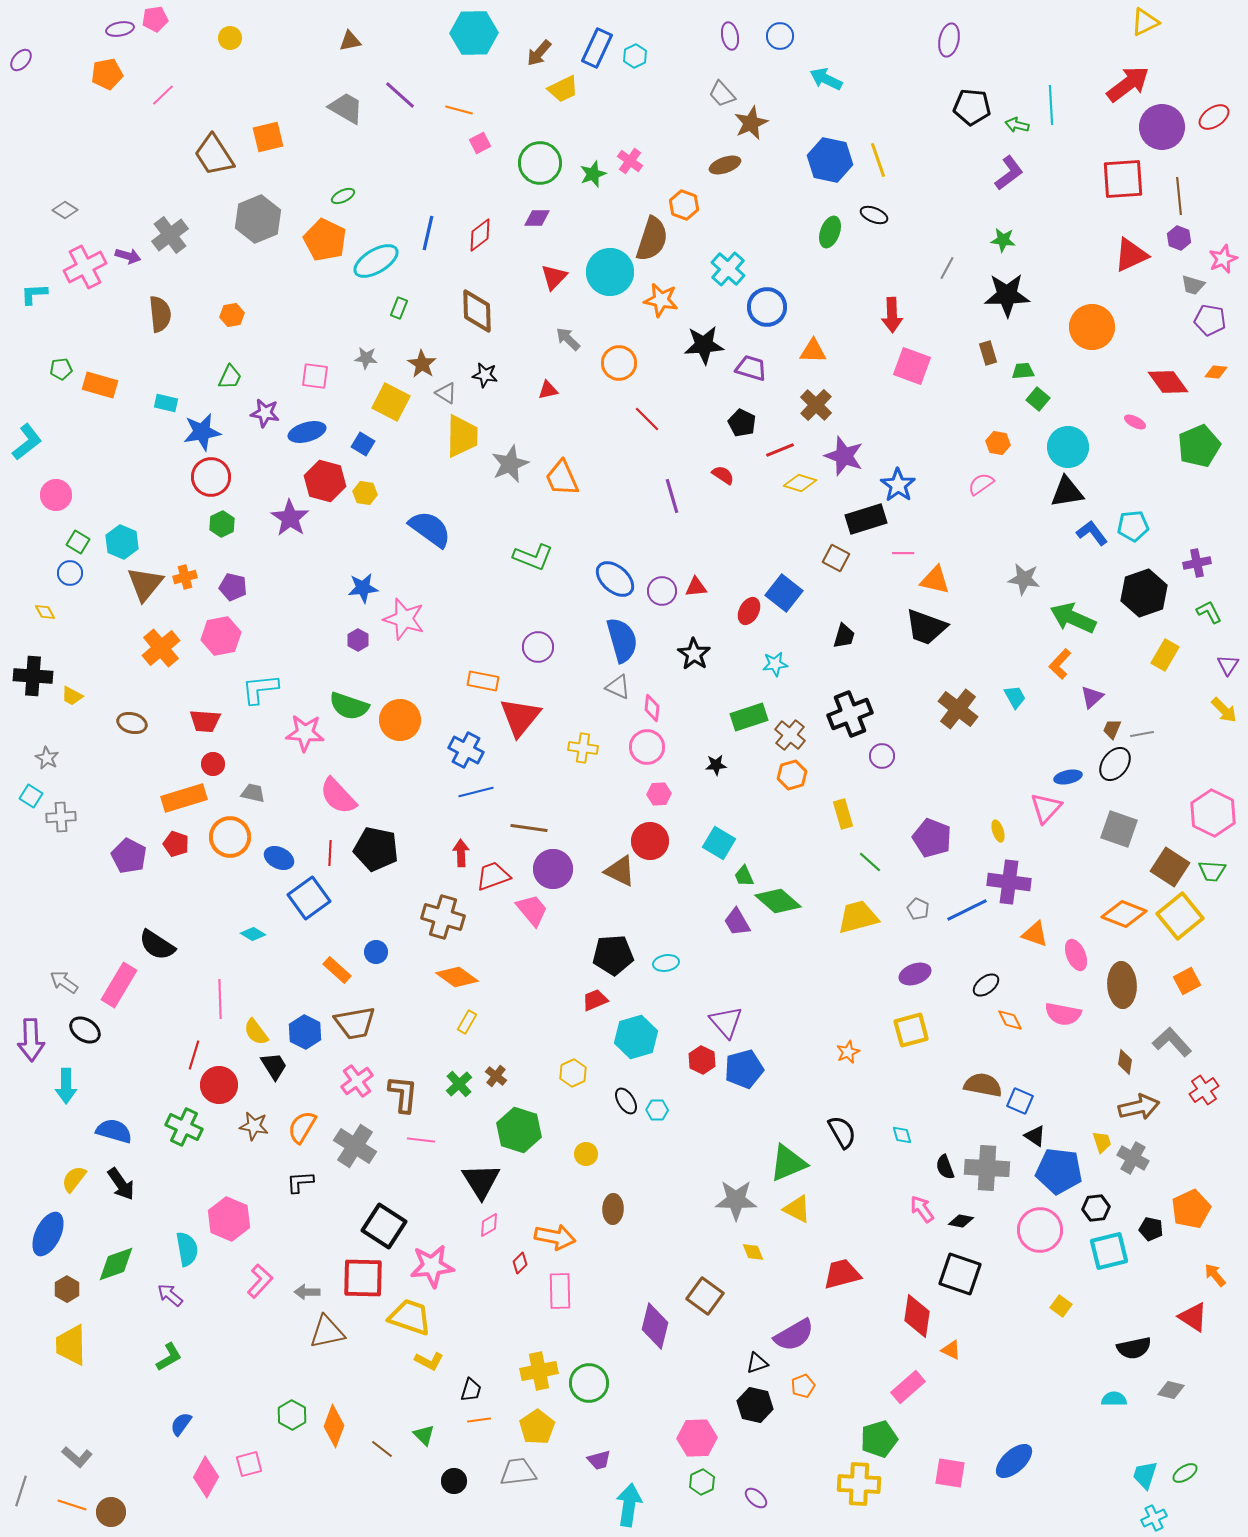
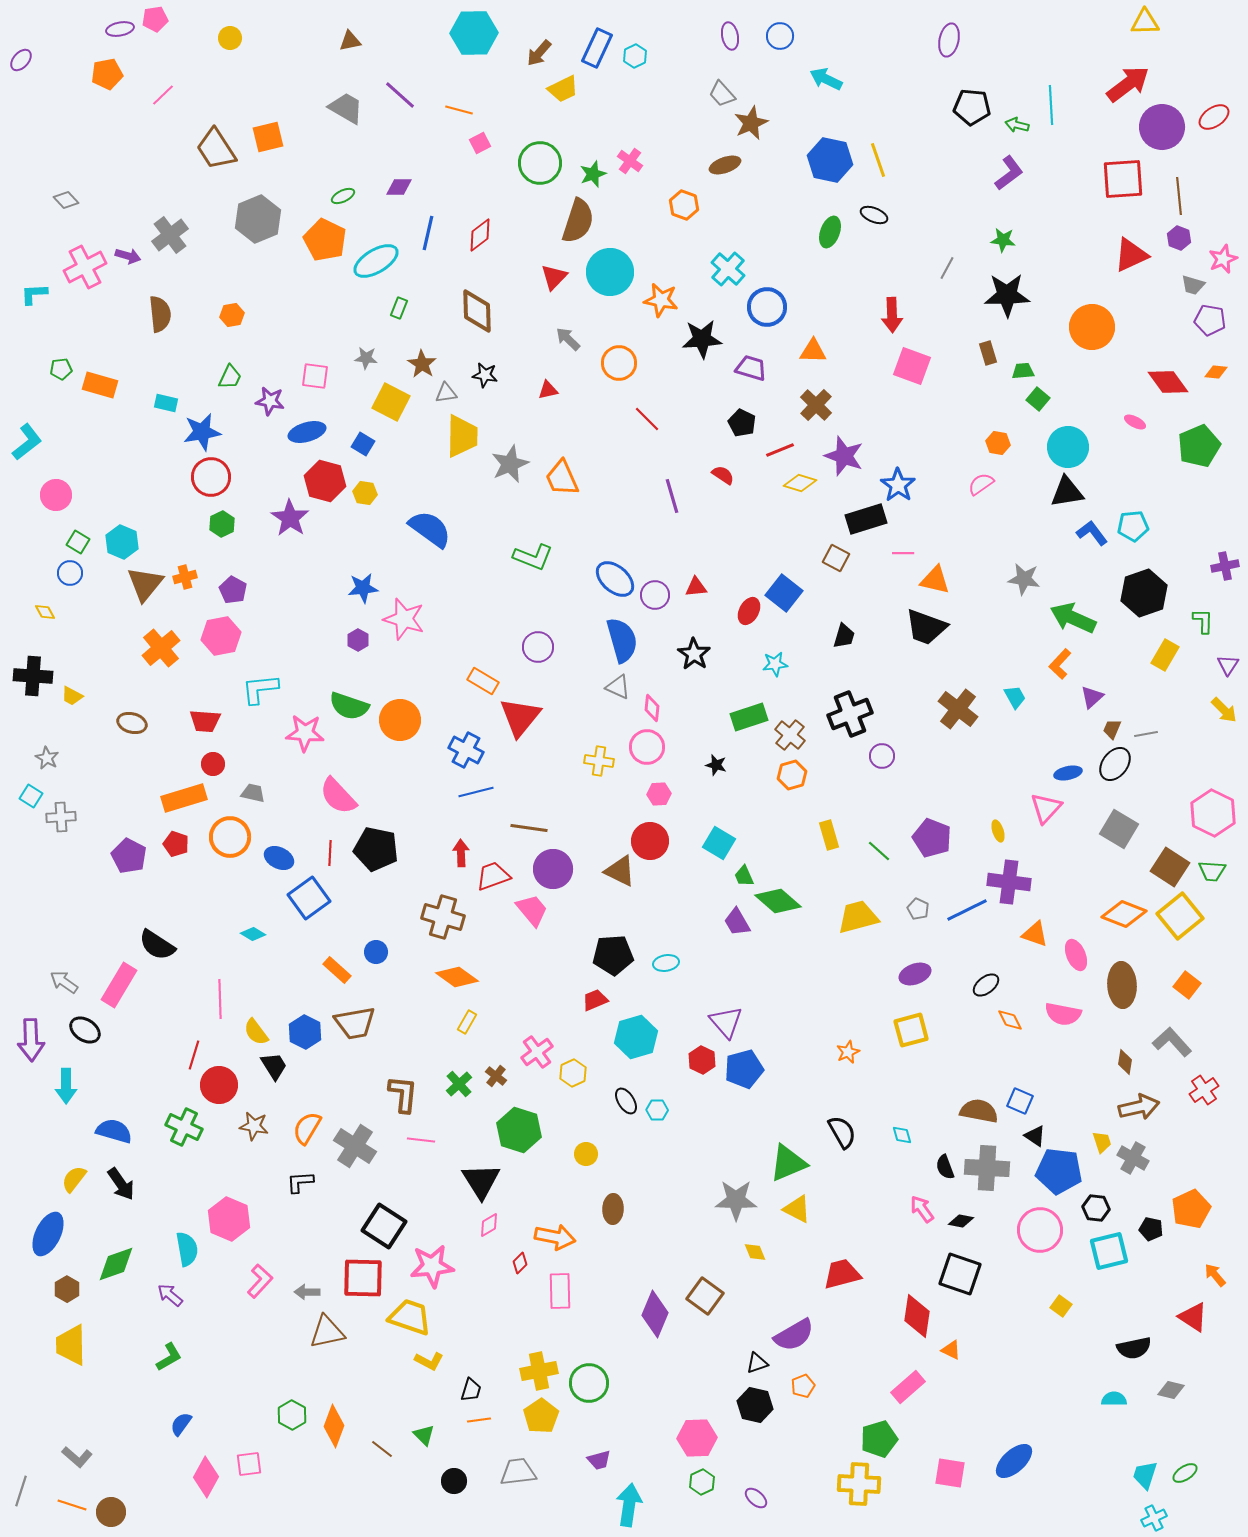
yellow triangle at (1145, 22): rotated 24 degrees clockwise
brown trapezoid at (214, 155): moved 2 px right, 6 px up
gray diamond at (65, 210): moved 1 px right, 10 px up; rotated 15 degrees clockwise
purple diamond at (537, 218): moved 138 px left, 31 px up
brown semicircle at (652, 239): moved 74 px left, 18 px up
black star at (704, 345): moved 2 px left, 6 px up
gray triangle at (446, 393): rotated 40 degrees counterclockwise
purple star at (265, 413): moved 5 px right, 12 px up
purple cross at (1197, 563): moved 28 px right, 3 px down
purple pentagon at (233, 587): moved 3 px down; rotated 16 degrees clockwise
purple circle at (662, 591): moved 7 px left, 4 px down
green L-shape at (1209, 612): moved 6 px left, 9 px down; rotated 28 degrees clockwise
orange rectangle at (483, 681): rotated 20 degrees clockwise
gray line at (1142, 734): moved 4 px right
yellow cross at (583, 748): moved 16 px right, 13 px down
black star at (716, 765): rotated 20 degrees clockwise
blue ellipse at (1068, 777): moved 4 px up
yellow rectangle at (843, 814): moved 14 px left, 21 px down
gray square at (1119, 829): rotated 12 degrees clockwise
green line at (870, 862): moved 9 px right, 11 px up
orange square at (1187, 981): moved 4 px down; rotated 24 degrees counterclockwise
pink cross at (357, 1081): moved 180 px right, 29 px up
brown semicircle at (983, 1085): moved 4 px left, 26 px down
orange semicircle at (302, 1127): moved 5 px right, 1 px down
black hexagon at (1096, 1208): rotated 12 degrees clockwise
yellow diamond at (753, 1252): moved 2 px right
purple diamond at (655, 1326): moved 12 px up; rotated 9 degrees clockwise
yellow pentagon at (537, 1427): moved 4 px right, 11 px up
pink square at (249, 1464): rotated 8 degrees clockwise
